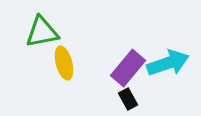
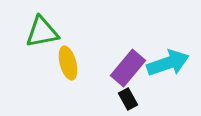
yellow ellipse: moved 4 px right
